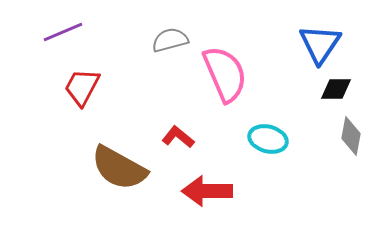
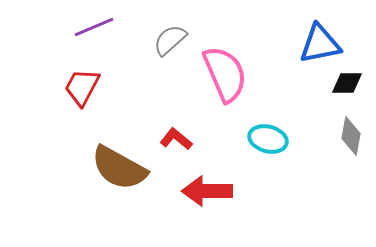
purple line: moved 31 px right, 5 px up
gray semicircle: rotated 27 degrees counterclockwise
blue triangle: rotated 45 degrees clockwise
black diamond: moved 11 px right, 6 px up
red L-shape: moved 2 px left, 2 px down
